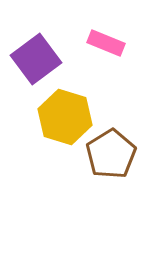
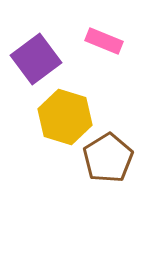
pink rectangle: moved 2 px left, 2 px up
brown pentagon: moved 3 px left, 4 px down
